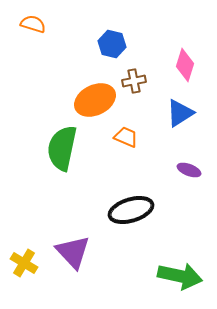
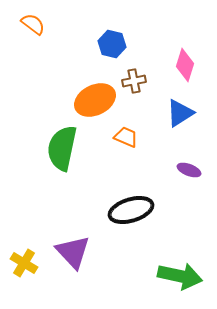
orange semicircle: rotated 20 degrees clockwise
